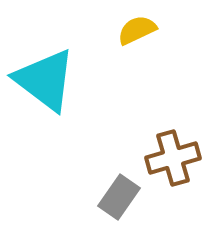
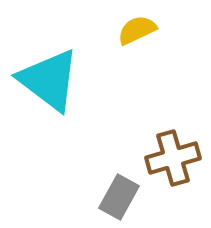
cyan triangle: moved 4 px right
gray rectangle: rotated 6 degrees counterclockwise
